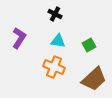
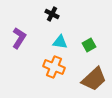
black cross: moved 3 px left
cyan triangle: moved 2 px right, 1 px down
